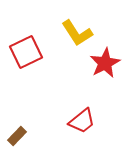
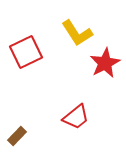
red trapezoid: moved 6 px left, 4 px up
